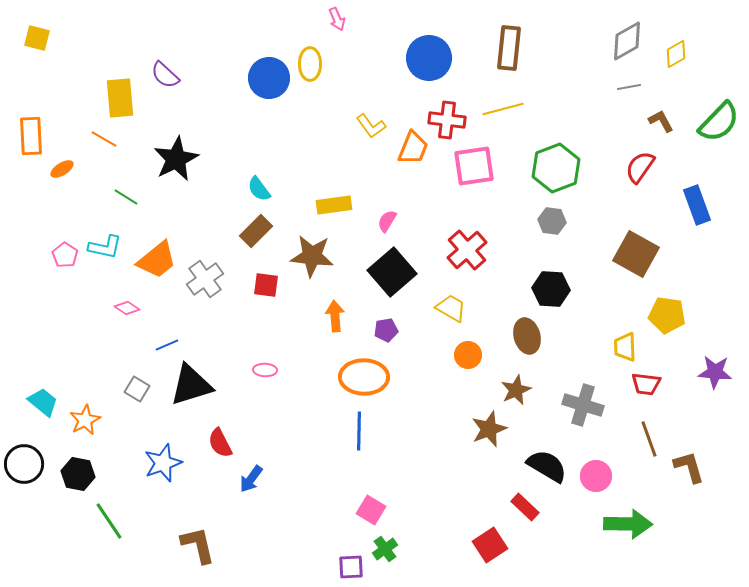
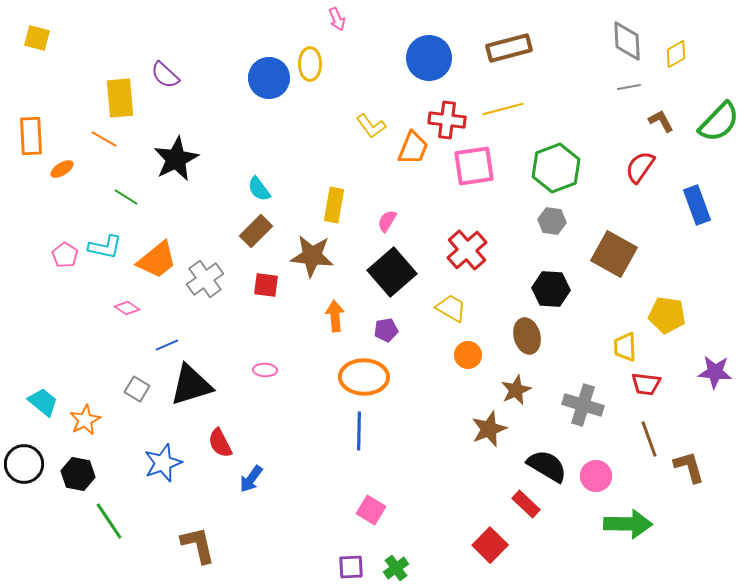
gray diamond at (627, 41): rotated 63 degrees counterclockwise
brown rectangle at (509, 48): rotated 69 degrees clockwise
yellow rectangle at (334, 205): rotated 72 degrees counterclockwise
brown square at (636, 254): moved 22 px left
red rectangle at (525, 507): moved 1 px right, 3 px up
red square at (490, 545): rotated 12 degrees counterclockwise
green cross at (385, 549): moved 11 px right, 19 px down
